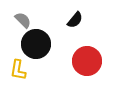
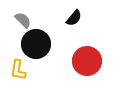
black semicircle: moved 1 px left, 2 px up
